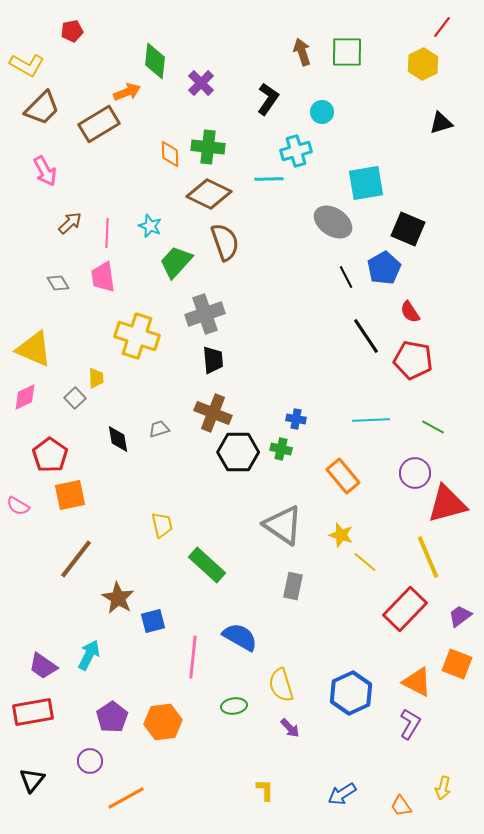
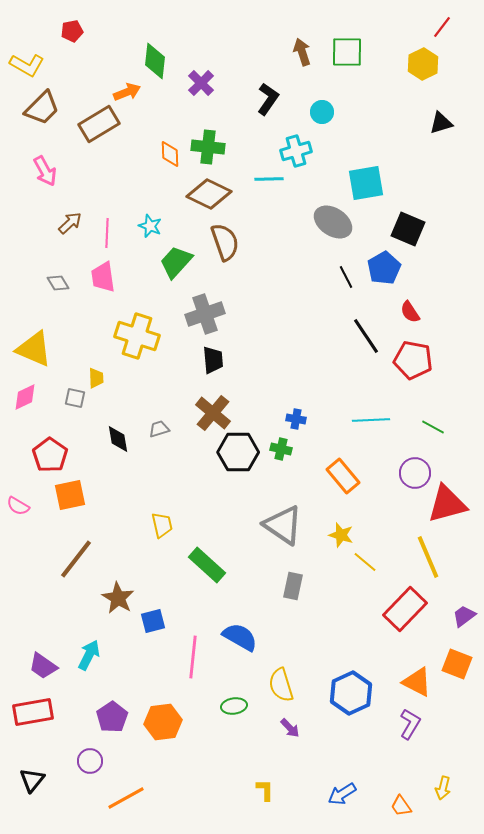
gray square at (75, 398): rotated 35 degrees counterclockwise
brown cross at (213, 413): rotated 18 degrees clockwise
purple trapezoid at (460, 616): moved 4 px right
